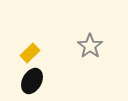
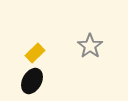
yellow rectangle: moved 5 px right
